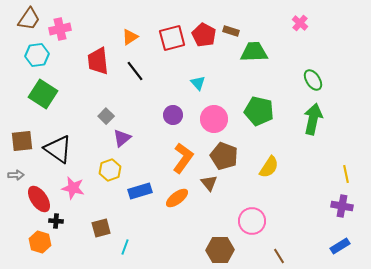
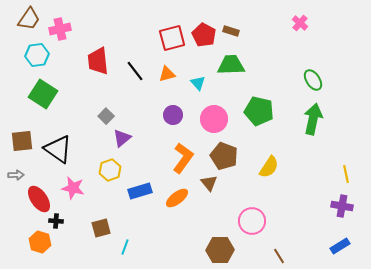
orange triangle at (130, 37): moved 37 px right, 37 px down; rotated 18 degrees clockwise
green trapezoid at (254, 52): moved 23 px left, 13 px down
